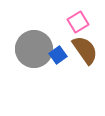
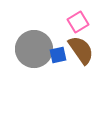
brown semicircle: moved 4 px left
blue square: rotated 24 degrees clockwise
